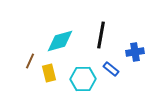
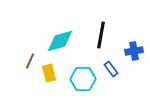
blue cross: moved 1 px left, 1 px up
blue rectangle: rotated 14 degrees clockwise
